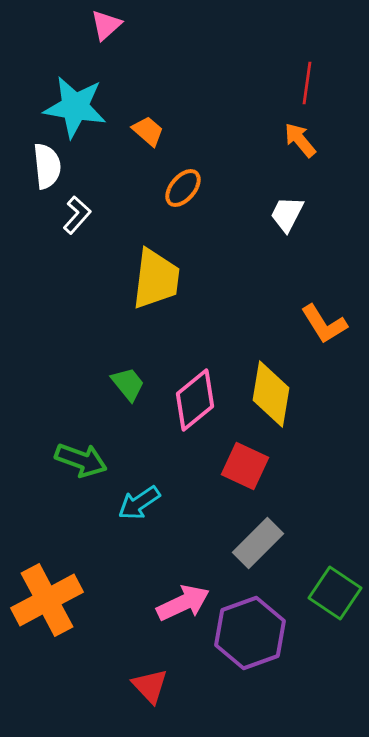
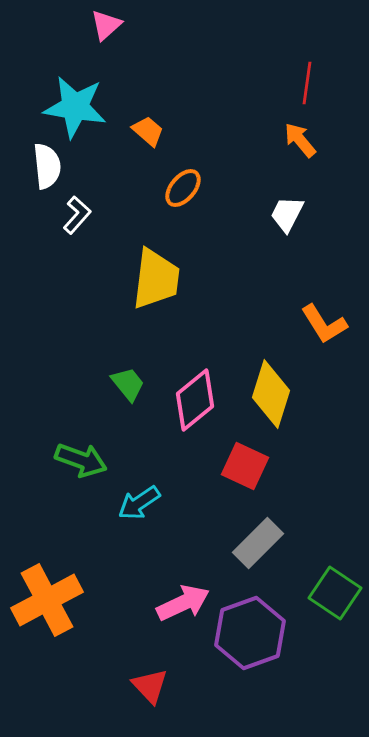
yellow diamond: rotated 8 degrees clockwise
